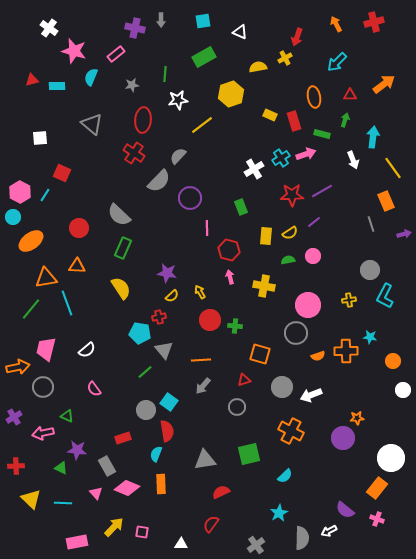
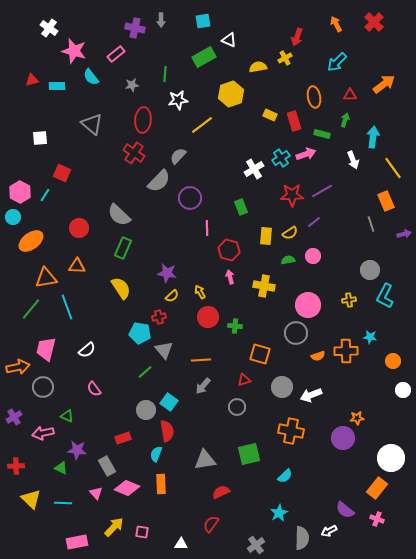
red cross at (374, 22): rotated 30 degrees counterclockwise
white triangle at (240, 32): moved 11 px left, 8 px down
cyan semicircle at (91, 77): rotated 60 degrees counterclockwise
cyan line at (67, 303): moved 4 px down
red circle at (210, 320): moved 2 px left, 3 px up
orange cross at (291, 431): rotated 15 degrees counterclockwise
